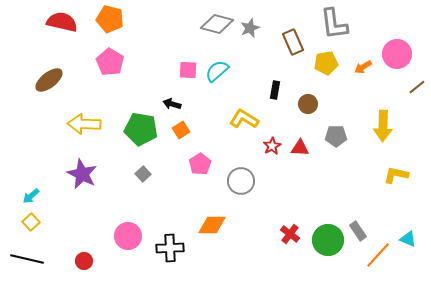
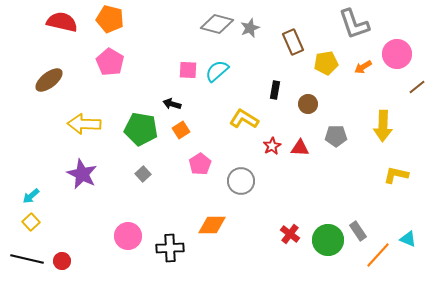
gray L-shape at (334, 24): moved 20 px right; rotated 12 degrees counterclockwise
red circle at (84, 261): moved 22 px left
